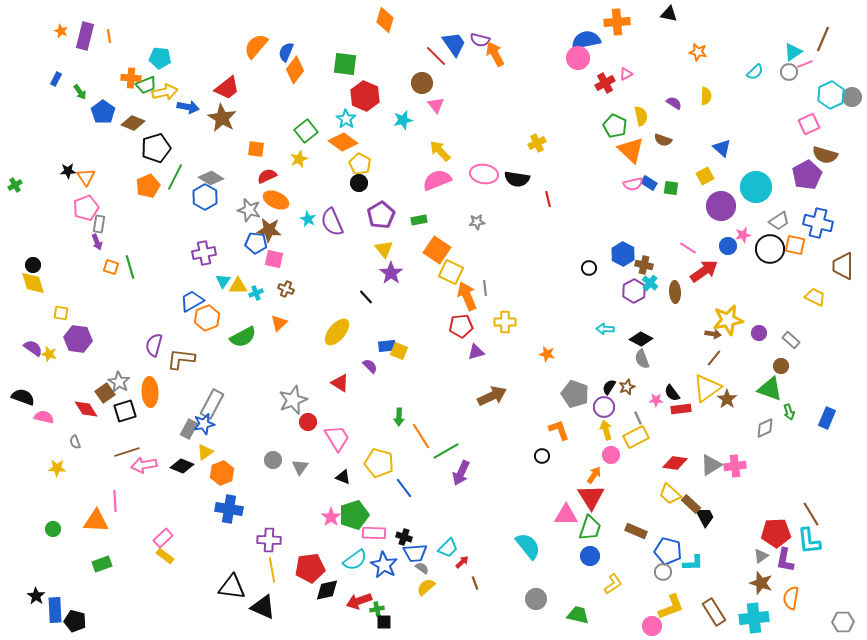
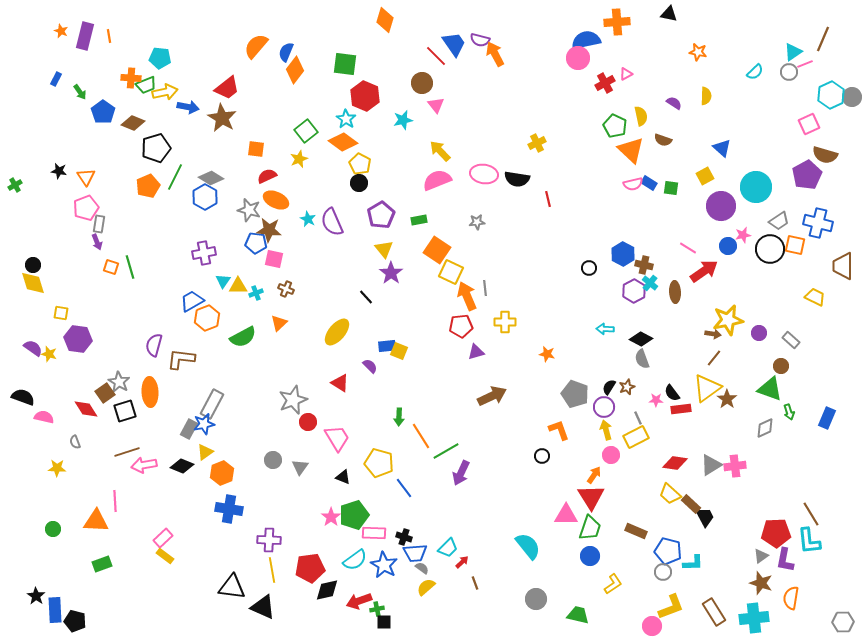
black star at (68, 171): moved 9 px left; rotated 14 degrees clockwise
